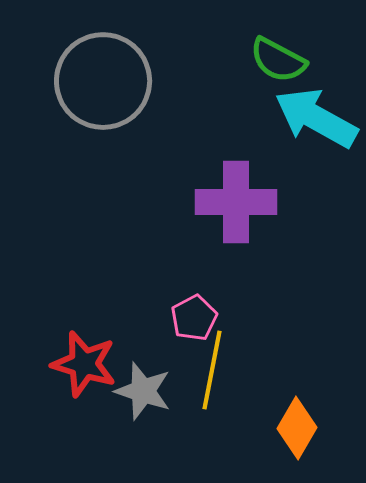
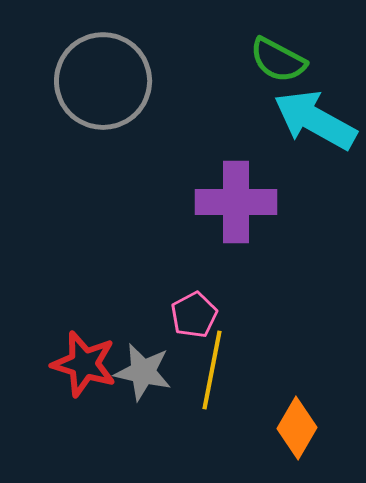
cyan arrow: moved 1 px left, 2 px down
pink pentagon: moved 3 px up
gray star: moved 19 px up; rotated 6 degrees counterclockwise
